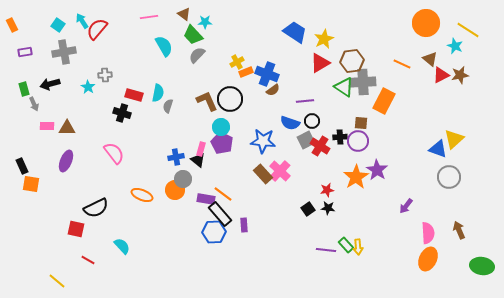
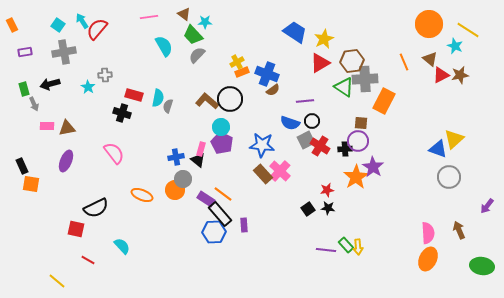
orange circle at (426, 23): moved 3 px right, 1 px down
orange line at (402, 64): moved 2 px right, 2 px up; rotated 42 degrees clockwise
orange rectangle at (246, 72): moved 4 px left
gray cross at (363, 82): moved 2 px right, 3 px up
cyan semicircle at (158, 93): moved 5 px down
brown L-shape at (207, 101): rotated 25 degrees counterclockwise
brown triangle at (67, 128): rotated 12 degrees counterclockwise
black cross at (340, 137): moved 5 px right, 12 px down
blue star at (263, 141): moved 1 px left, 4 px down
purple star at (377, 170): moved 4 px left, 3 px up
purple rectangle at (206, 199): rotated 24 degrees clockwise
purple arrow at (406, 206): moved 81 px right
